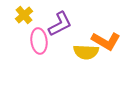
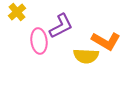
yellow cross: moved 7 px left, 3 px up
purple L-shape: moved 1 px right, 2 px down
yellow semicircle: moved 4 px down
